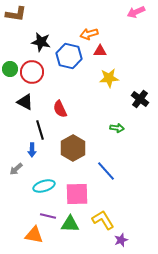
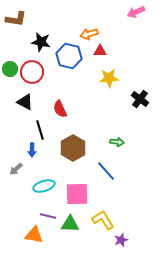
brown L-shape: moved 5 px down
green arrow: moved 14 px down
